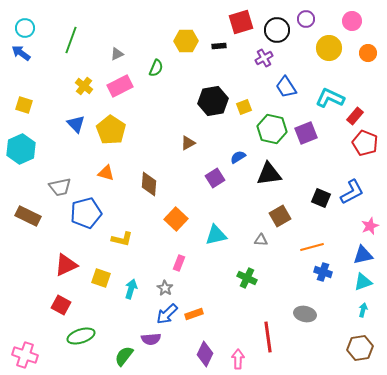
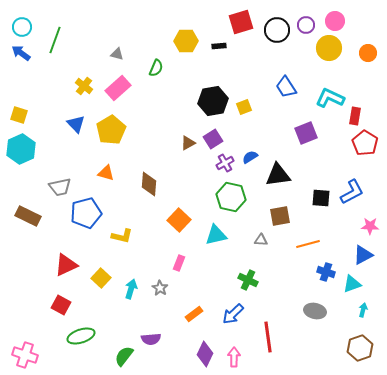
purple circle at (306, 19): moved 6 px down
pink circle at (352, 21): moved 17 px left
cyan circle at (25, 28): moved 3 px left, 1 px up
green line at (71, 40): moved 16 px left
gray triangle at (117, 54): rotated 40 degrees clockwise
purple cross at (264, 58): moved 39 px left, 105 px down
pink rectangle at (120, 86): moved 2 px left, 2 px down; rotated 15 degrees counterclockwise
yellow square at (24, 105): moved 5 px left, 10 px down
red rectangle at (355, 116): rotated 30 degrees counterclockwise
green hexagon at (272, 129): moved 41 px left, 68 px down
yellow pentagon at (111, 130): rotated 8 degrees clockwise
red pentagon at (365, 143): rotated 10 degrees clockwise
blue semicircle at (238, 157): moved 12 px right
black triangle at (269, 174): moved 9 px right, 1 px down
purple square at (215, 178): moved 2 px left, 39 px up
black square at (321, 198): rotated 18 degrees counterclockwise
brown square at (280, 216): rotated 20 degrees clockwise
orange square at (176, 219): moved 3 px right, 1 px down
pink star at (370, 226): rotated 24 degrees clockwise
yellow L-shape at (122, 239): moved 3 px up
orange line at (312, 247): moved 4 px left, 3 px up
blue triangle at (363, 255): rotated 15 degrees counterclockwise
blue cross at (323, 272): moved 3 px right
yellow square at (101, 278): rotated 24 degrees clockwise
green cross at (247, 278): moved 1 px right, 2 px down
cyan triangle at (363, 282): moved 11 px left, 2 px down
gray star at (165, 288): moved 5 px left
blue arrow at (167, 314): moved 66 px right
orange rectangle at (194, 314): rotated 18 degrees counterclockwise
gray ellipse at (305, 314): moved 10 px right, 3 px up
brown hexagon at (360, 348): rotated 10 degrees counterclockwise
pink arrow at (238, 359): moved 4 px left, 2 px up
